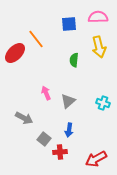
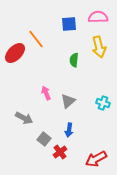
red cross: rotated 32 degrees counterclockwise
